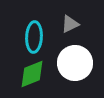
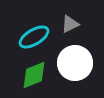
cyan ellipse: rotated 56 degrees clockwise
green diamond: moved 2 px right, 1 px down
